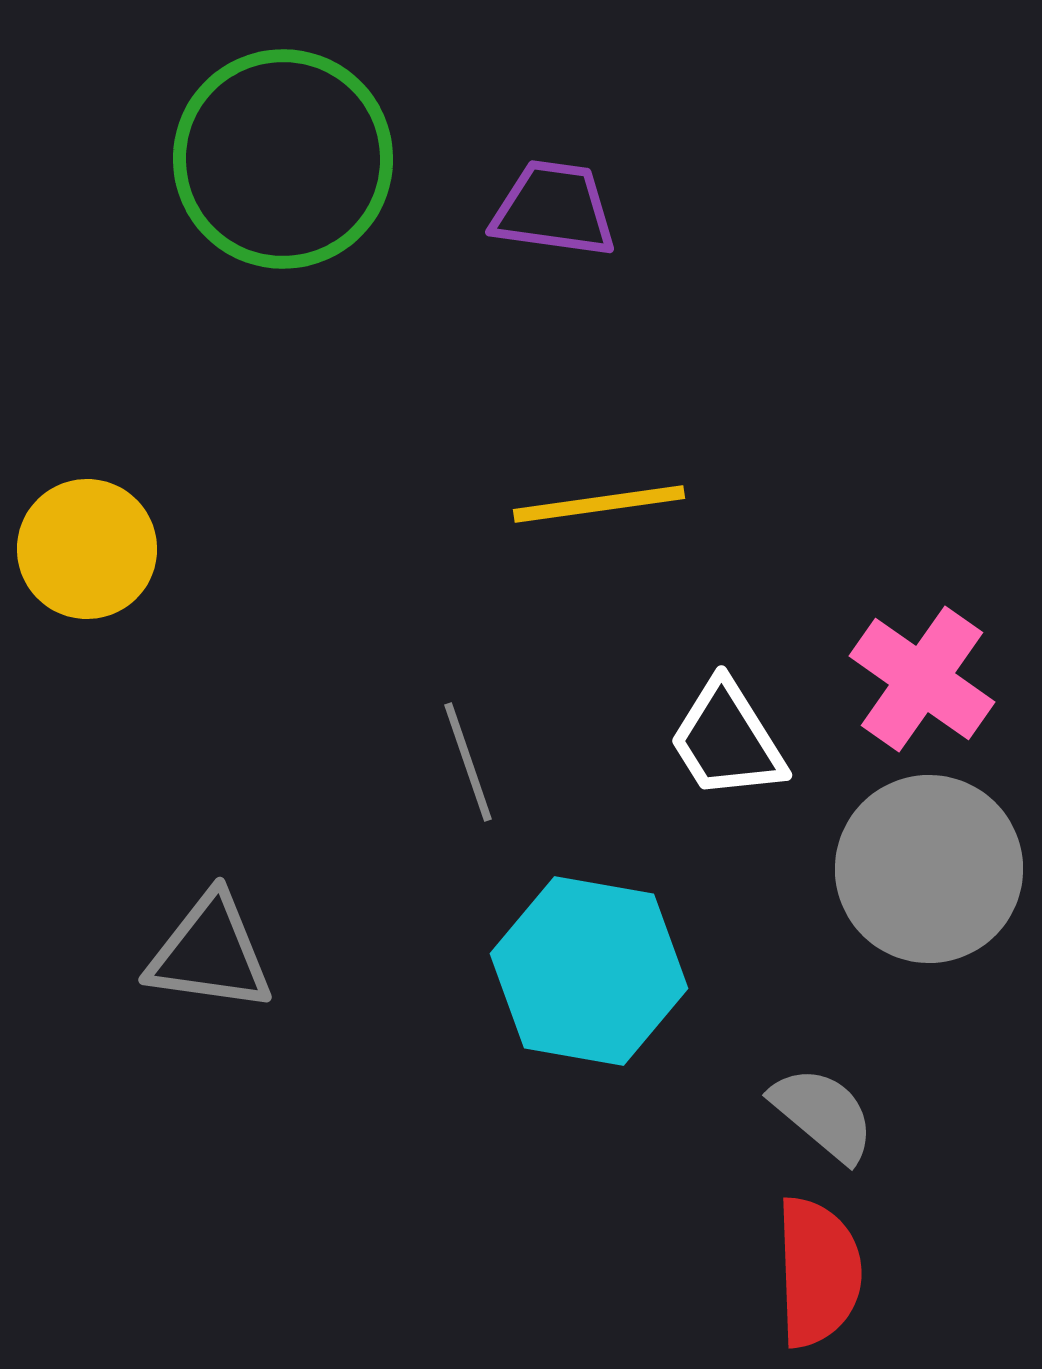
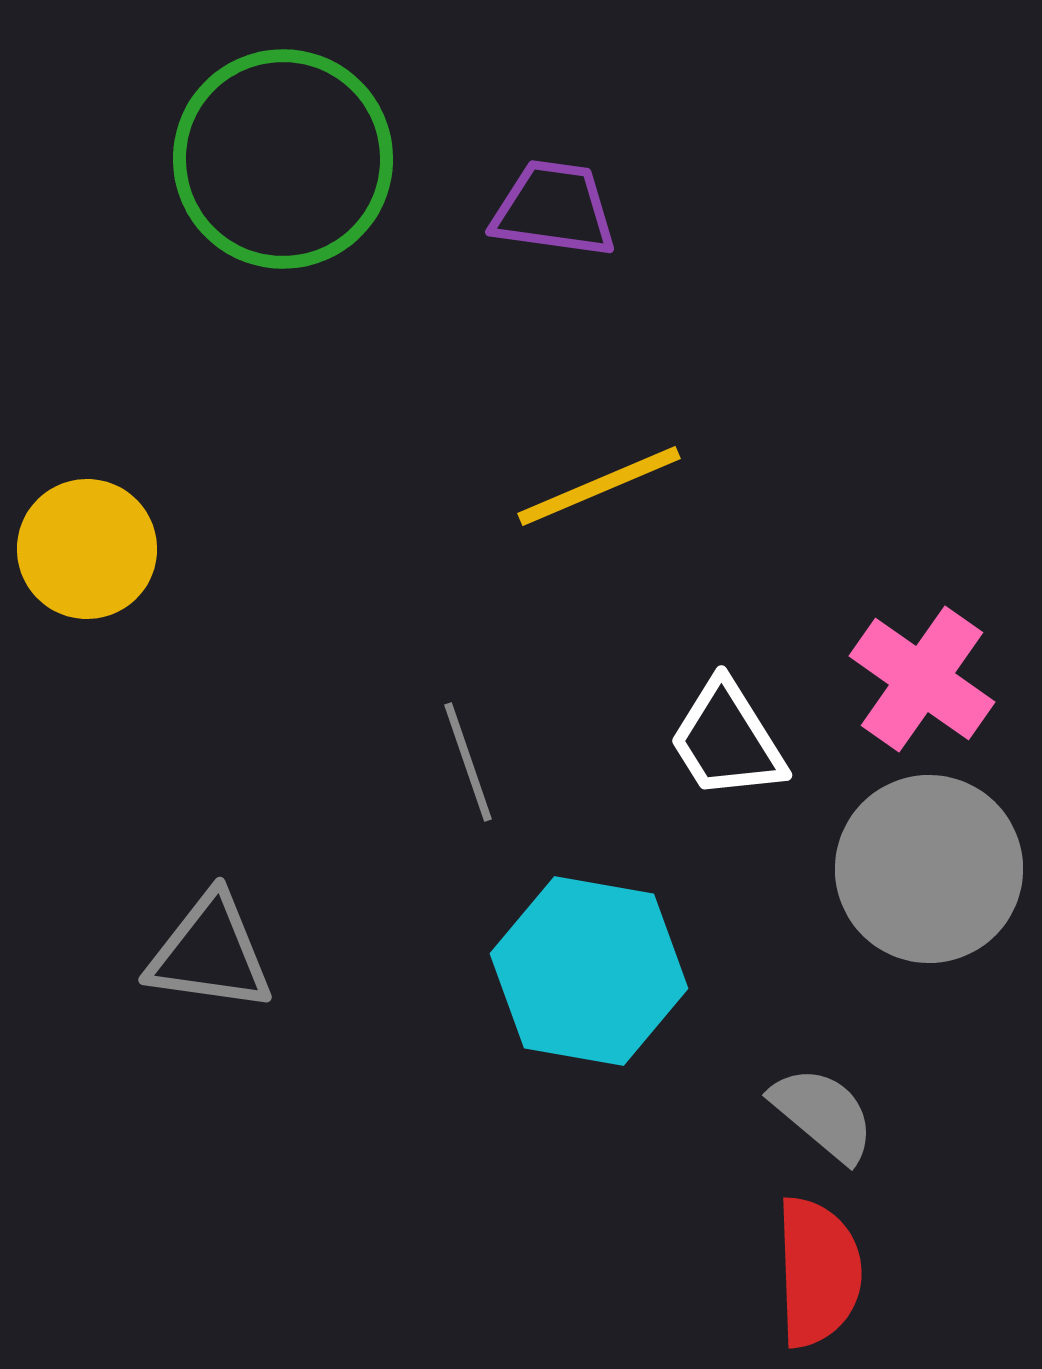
yellow line: moved 18 px up; rotated 15 degrees counterclockwise
